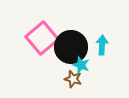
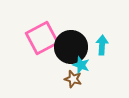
pink square: rotated 12 degrees clockwise
